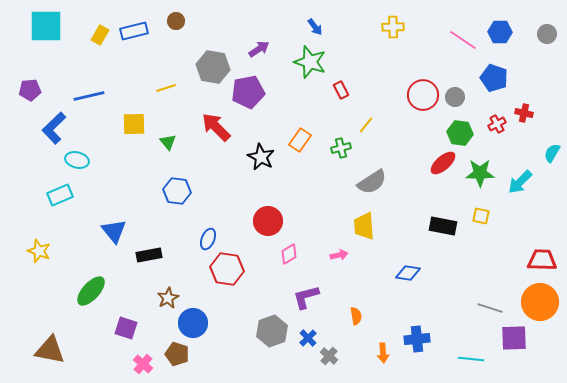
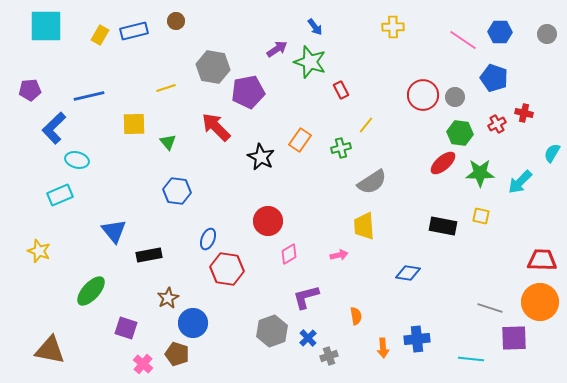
purple arrow at (259, 49): moved 18 px right
orange arrow at (383, 353): moved 5 px up
gray cross at (329, 356): rotated 30 degrees clockwise
